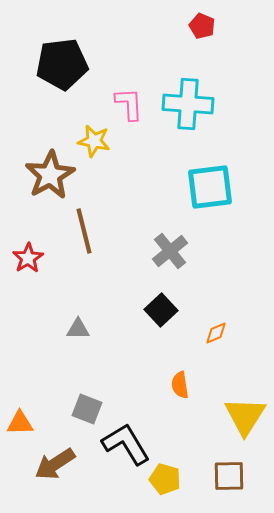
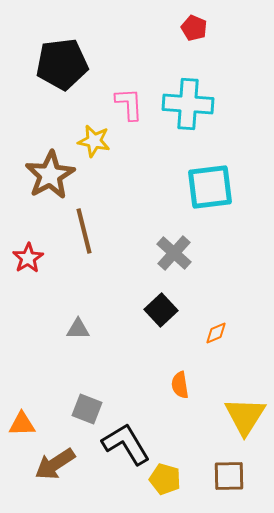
red pentagon: moved 8 px left, 2 px down
gray cross: moved 4 px right, 2 px down; rotated 9 degrees counterclockwise
orange triangle: moved 2 px right, 1 px down
